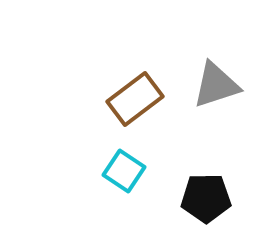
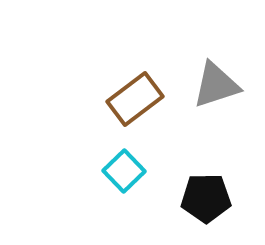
cyan square: rotated 12 degrees clockwise
